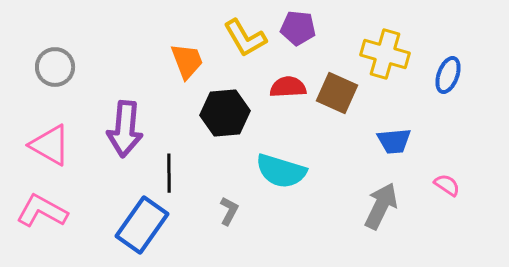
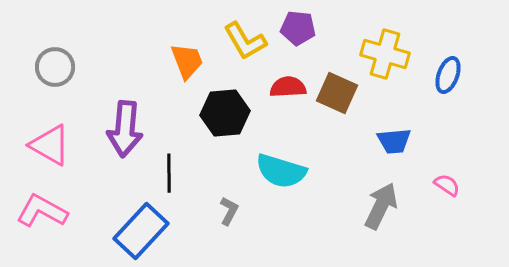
yellow L-shape: moved 3 px down
blue rectangle: moved 1 px left, 6 px down; rotated 8 degrees clockwise
